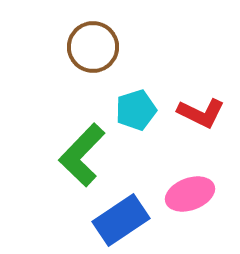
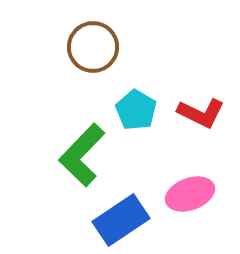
cyan pentagon: rotated 24 degrees counterclockwise
